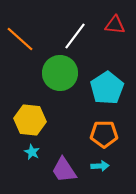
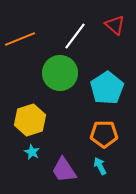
red triangle: rotated 35 degrees clockwise
orange line: rotated 64 degrees counterclockwise
yellow hexagon: rotated 24 degrees counterclockwise
cyan arrow: rotated 114 degrees counterclockwise
